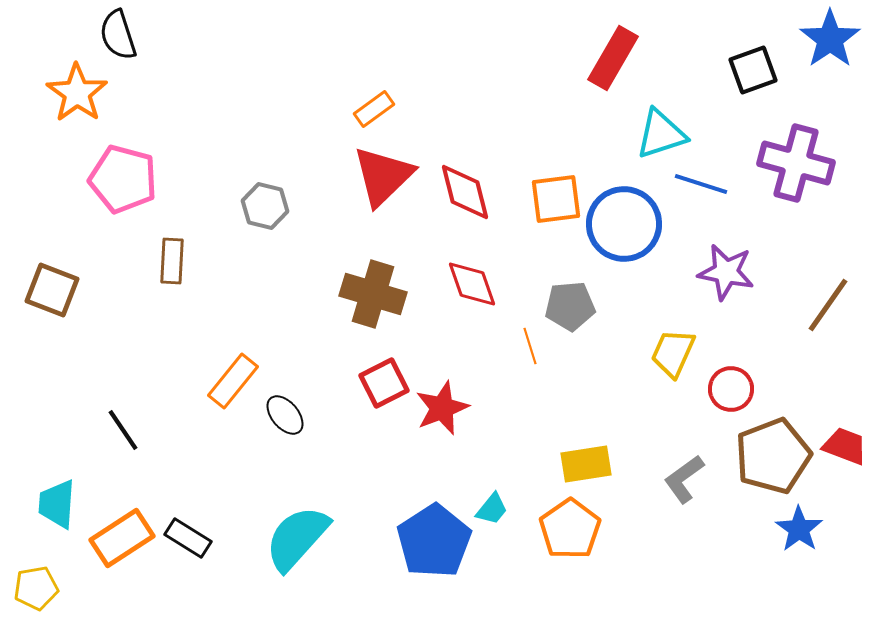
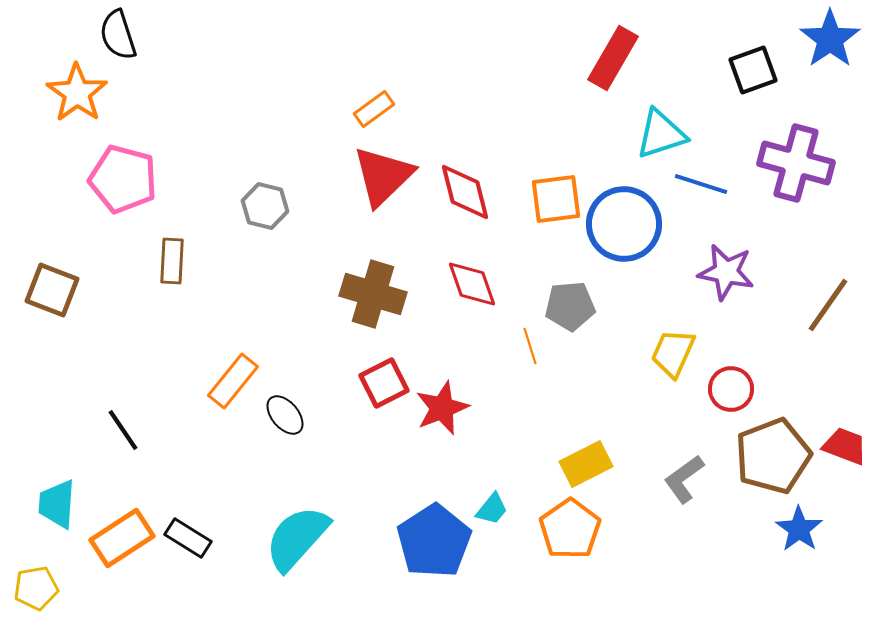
yellow rectangle at (586, 464): rotated 18 degrees counterclockwise
